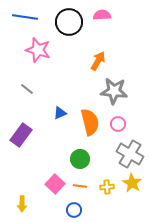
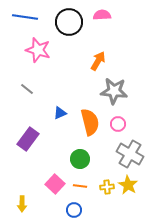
purple rectangle: moved 7 px right, 4 px down
yellow star: moved 4 px left, 2 px down
